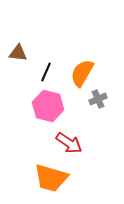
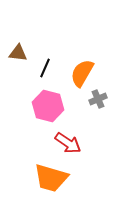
black line: moved 1 px left, 4 px up
red arrow: moved 1 px left
